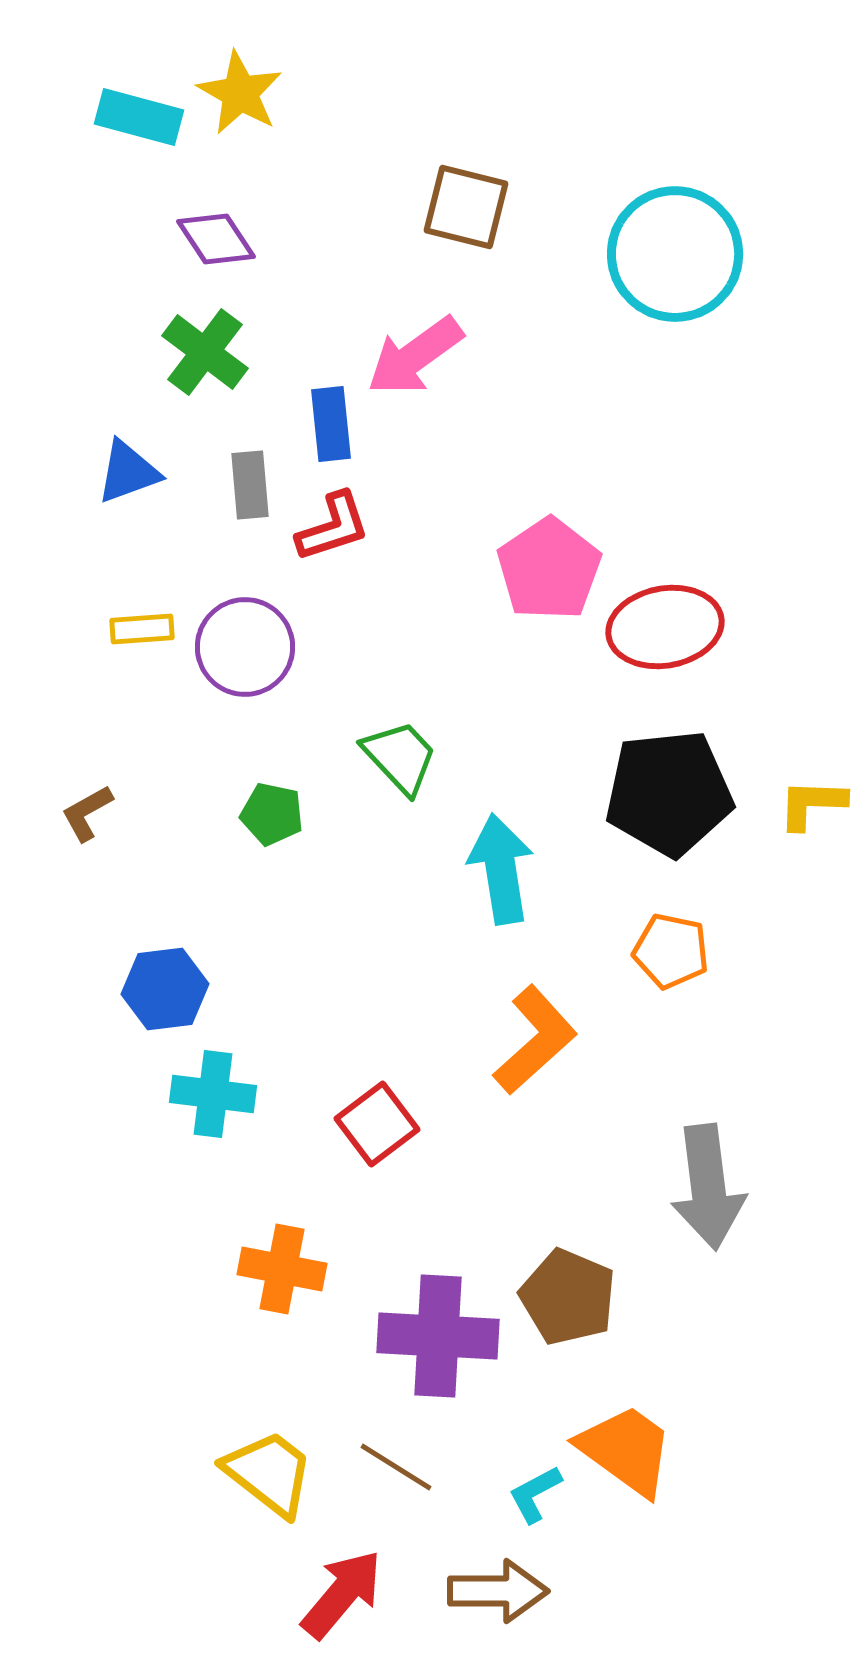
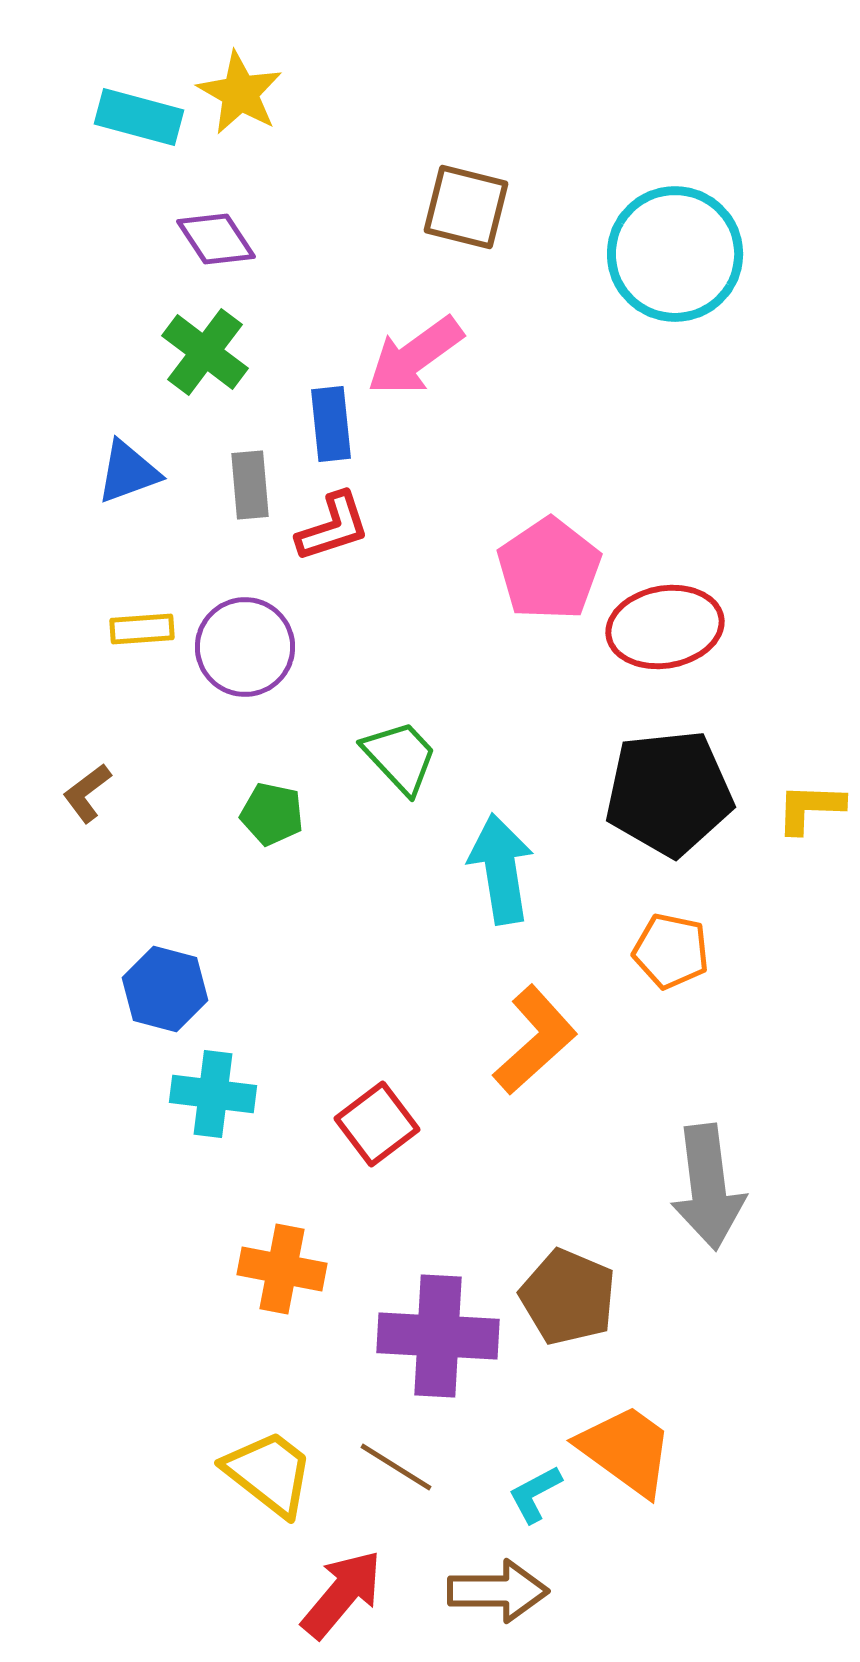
yellow L-shape: moved 2 px left, 4 px down
brown L-shape: moved 20 px up; rotated 8 degrees counterclockwise
blue hexagon: rotated 22 degrees clockwise
